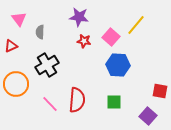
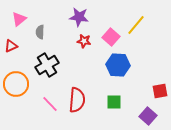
pink triangle: rotated 28 degrees clockwise
red square: rotated 21 degrees counterclockwise
